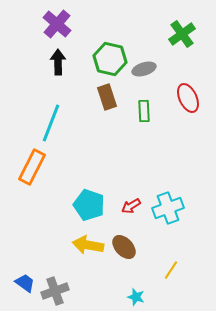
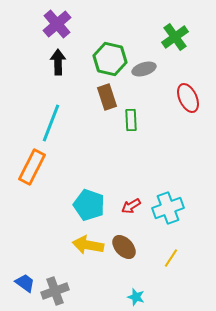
purple cross: rotated 8 degrees clockwise
green cross: moved 7 px left, 3 px down
green rectangle: moved 13 px left, 9 px down
yellow line: moved 12 px up
